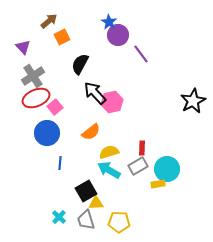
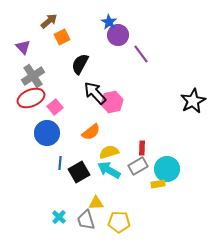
red ellipse: moved 5 px left
black square: moved 7 px left, 19 px up
